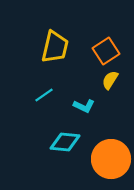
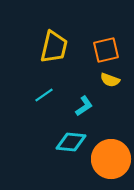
yellow trapezoid: moved 1 px left
orange square: moved 1 px up; rotated 20 degrees clockwise
yellow semicircle: rotated 102 degrees counterclockwise
cyan L-shape: rotated 60 degrees counterclockwise
cyan diamond: moved 6 px right
